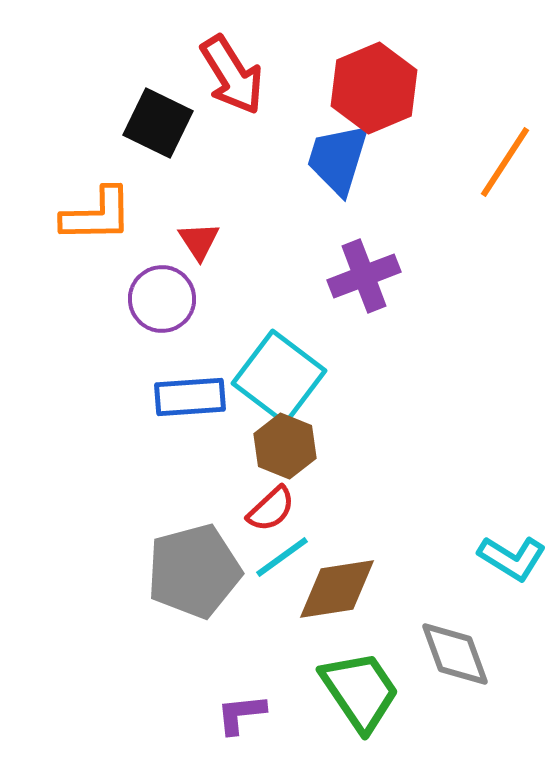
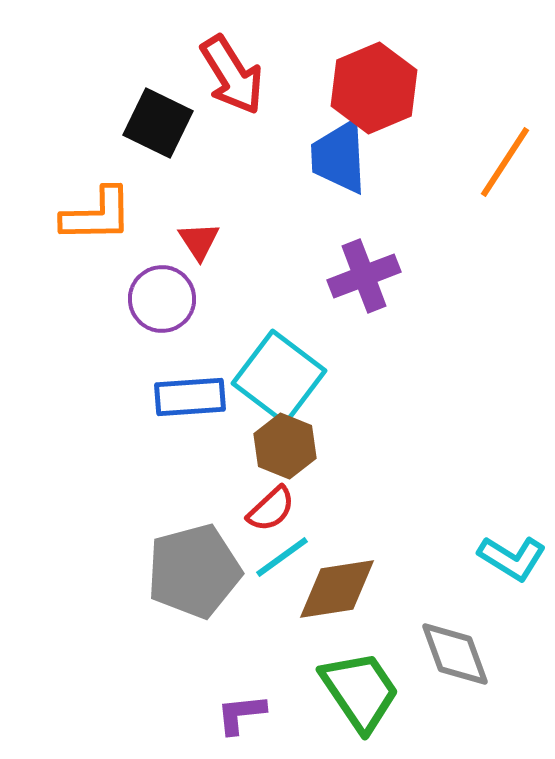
blue trapezoid: moved 1 px right, 2 px up; rotated 20 degrees counterclockwise
